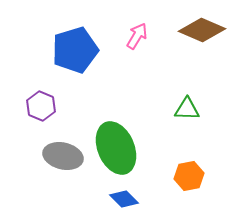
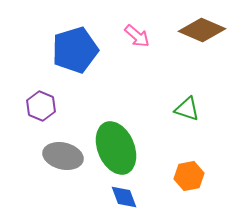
pink arrow: rotated 100 degrees clockwise
green triangle: rotated 16 degrees clockwise
blue diamond: moved 2 px up; rotated 24 degrees clockwise
